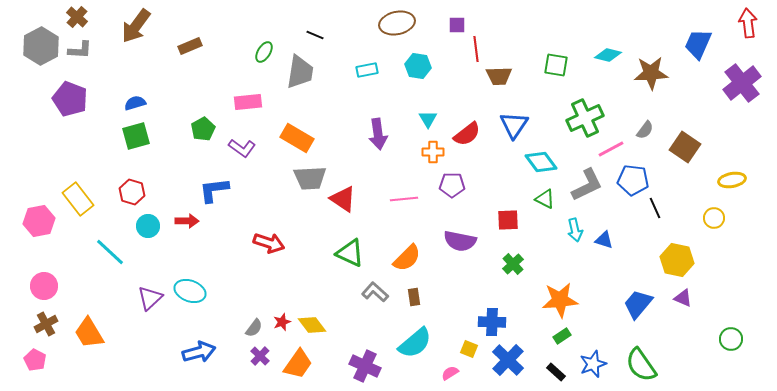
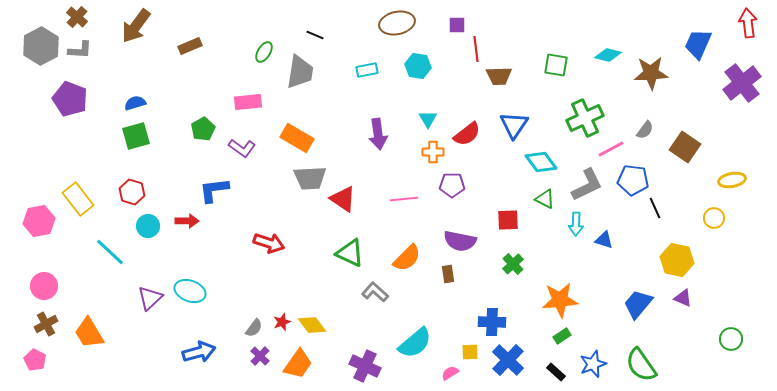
cyan arrow at (575, 230): moved 1 px right, 6 px up; rotated 15 degrees clockwise
brown rectangle at (414, 297): moved 34 px right, 23 px up
yellow square at (469, 349): moved 1 px right, 3 px down; rotated 24 degrees counterclockwise
